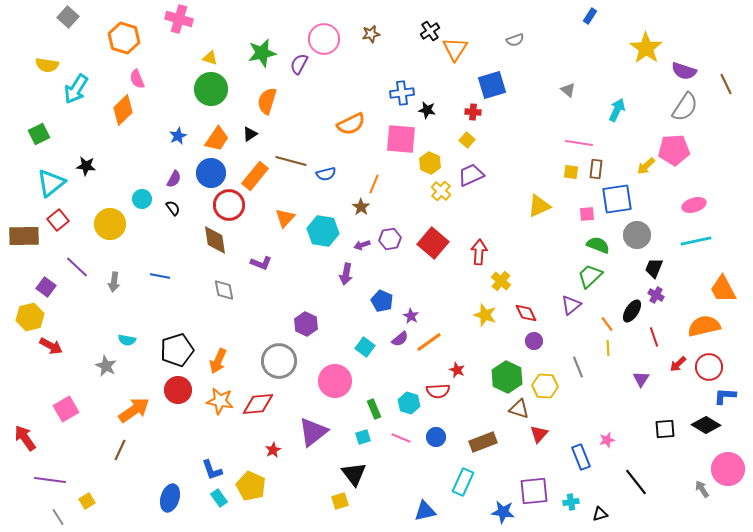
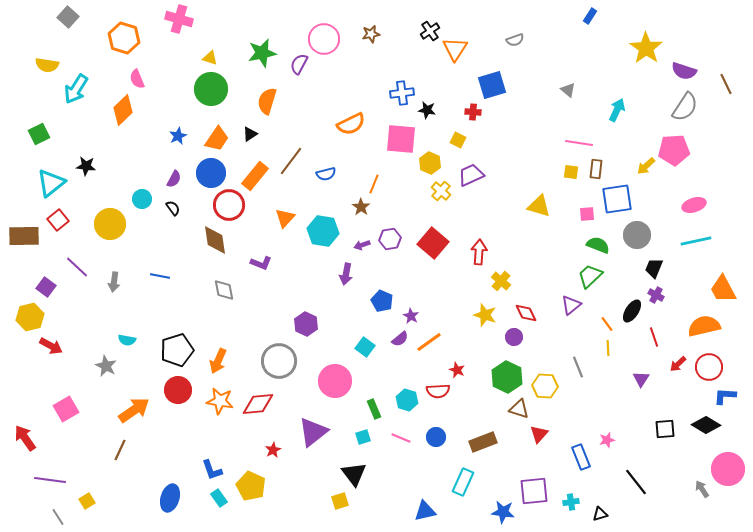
yellow square at (467, 140): moved 9 px left; rotated 14 degrees counterclockwise
brown line at (291, 161): rotated 68 degrees counterclockwise
yellow triangle at (539, 206): rotated 40 degrees clockwise
purple circle at (534, 341): moved 20 px left, 4 px up
cyan hexagon at (409, 403): moved 2 px left, 3 px up
